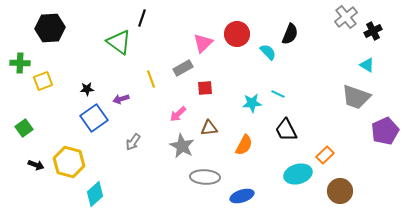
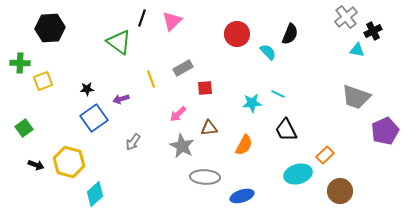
pink triangle: moved 31 px left, 22 px up
cyan triangle: moved 10 px left, 15 px up; rotated 21 degrees counterclockwise
